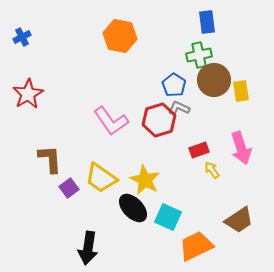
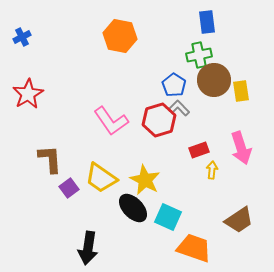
gray L-shape: rotated 20 degrees clockwise
yellow arrow: rotated 42 degrees clockwise
orange trapezoid: moved 2 px left, 2 px down; rotated 45 degrees clockwise
